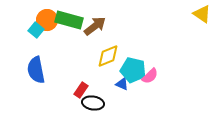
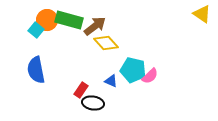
yellow diamond: moved 2 px left, 13 px up; rotated 70 degrees clockwise
blue triangle: moved 11 px left, 3 px up
